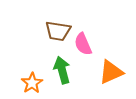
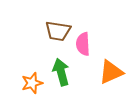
pink semicircle: rotated 20 degrees clockwise
green arrow: moved 1 px left, 2 px down
orange star: rotated 15 degrees clockwise
